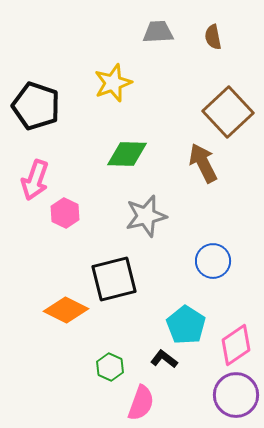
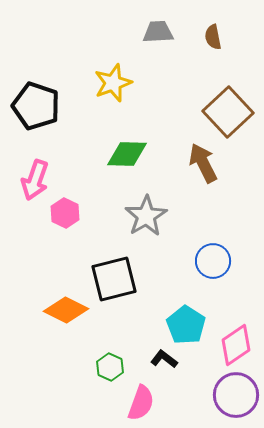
gray star: rotated 18 degrees counterclockwise
